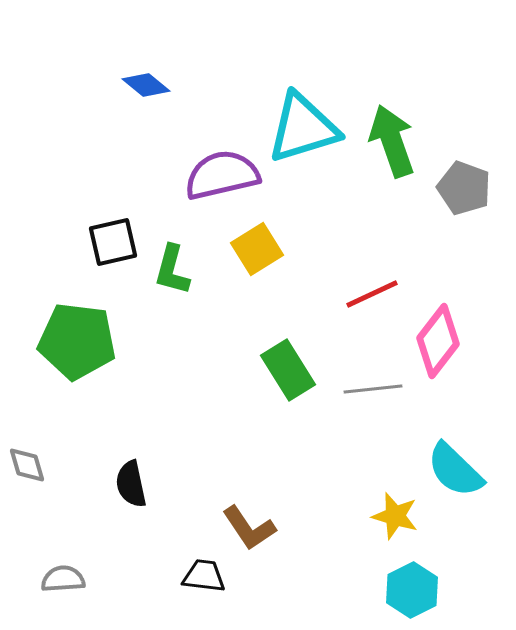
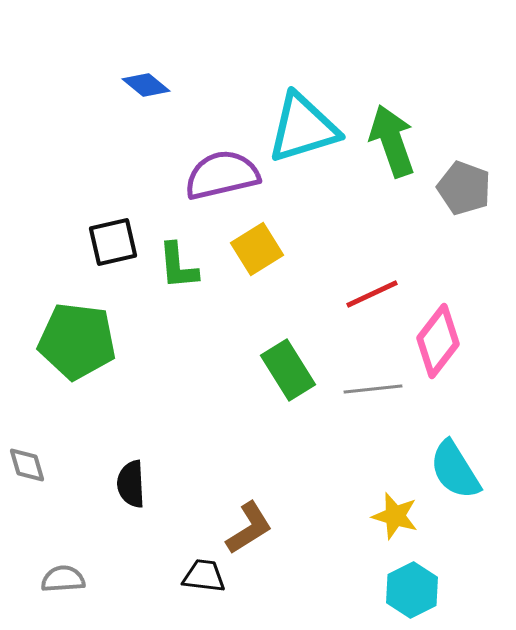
green L-shape: moved 6 px right, 4 px up; rotated 20 degrees counterclockwise
cyan semicircle: rotated 14 degrees clockwise
black semicircle: rotated 9 degrees clockwise
brown L-shape: rotated 88 degrees counterclockwise
